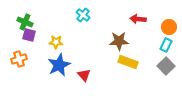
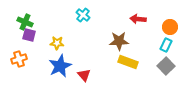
orange circle: moved 1 px right
yellow star: moved 1 px right, 1 px down
blue star: moved 1 px right, 1 px down
